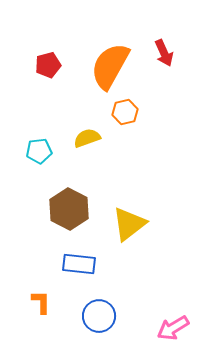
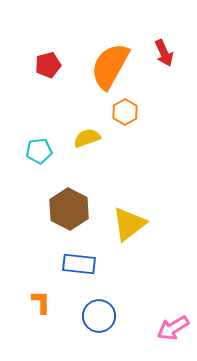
orange hexagon: rotated 15 degrees counterclockwise
